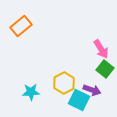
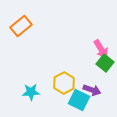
green square: moved 6 px up
